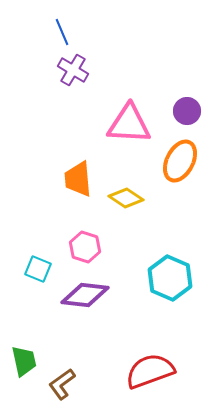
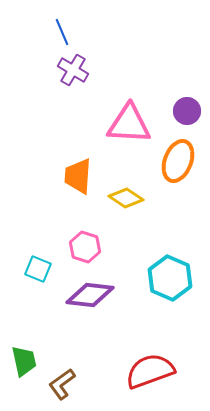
orange ellipse: moved 2 px left; rotated 6 degrees counterclockwise
orange trapezoid: moved 3 px up; rotated 9 degrees clockwise
purple diamond: moved 5 px right
